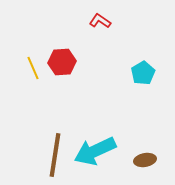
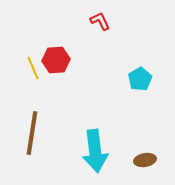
red L-shape: rotated 30 degrees clockwise
red hexagon: moved 6 px left, 2 px up
cyan pentagon: moved 3 px left, 6 px down
cyan arrow: rotated 72 degrees counterclockwise
brown line: moved 23 px left, 22 px up
